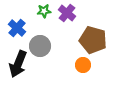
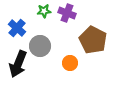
purple cross: rotated 18 degrees counterclockwise
brown pentagon: rotated 12 degrees clockwise
orange circle: moved 13 px left, 2 px up
